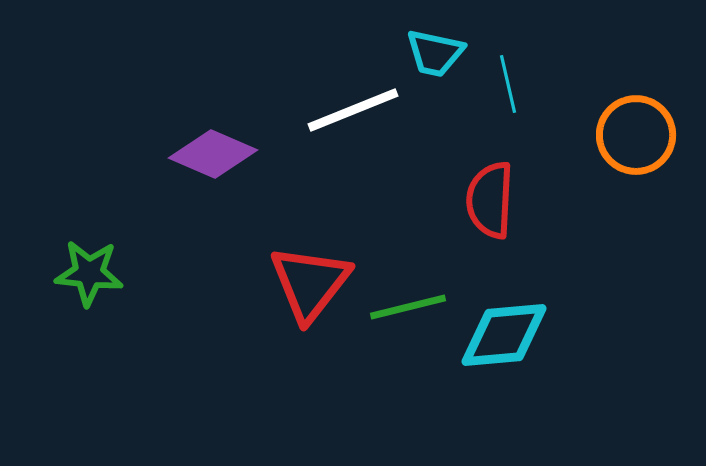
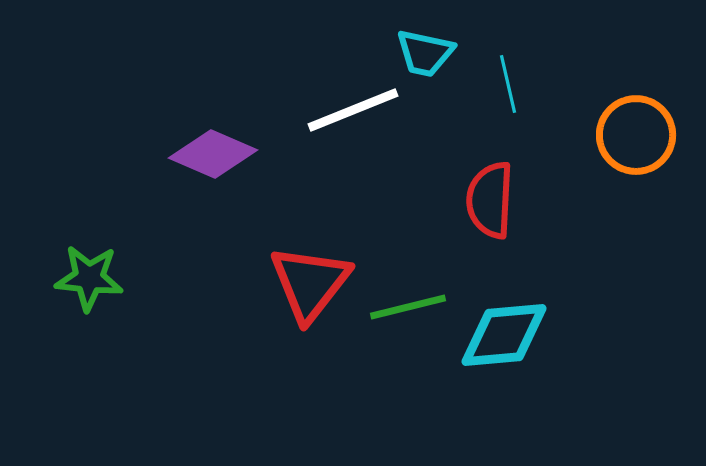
cyan trapezoid: moved 10 px left
green star: moved 5 px down
